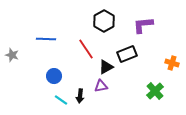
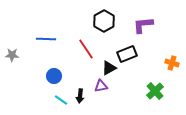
gray star: rotated 16 degrees counterclockwise
black triangle: moved 3 px right, 1 px down
